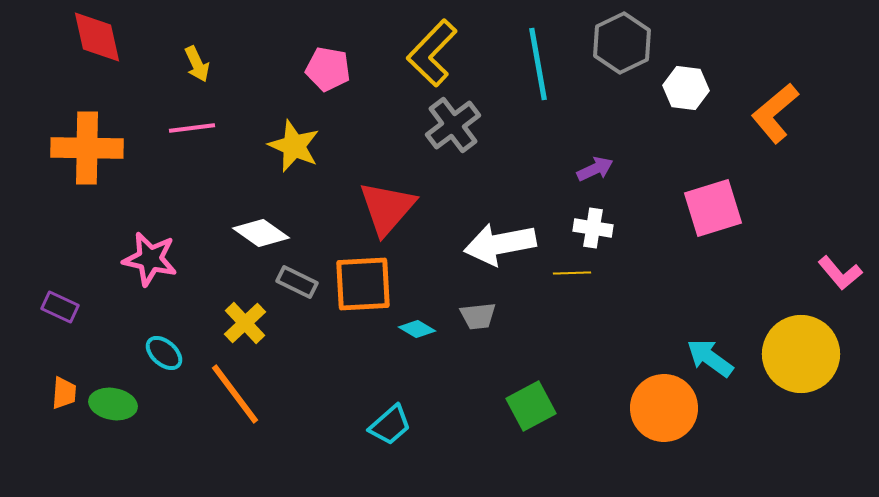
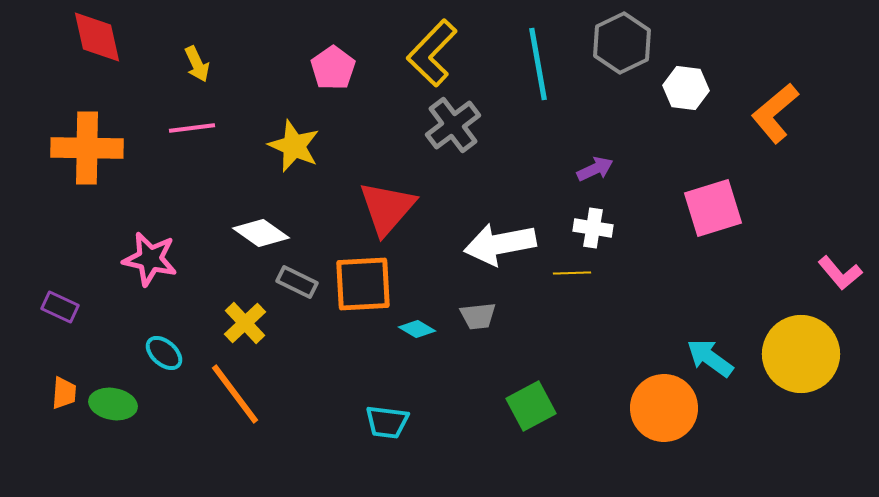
pink pentagon: moved 5 px right, 1 px up; rotated 27 degrees clockwise
cyan trapezoid: moved 3 px left, 3 px up; rotated 48 degrees clockwise
